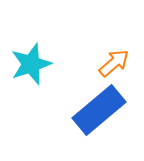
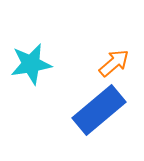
cyan star: rotated 9 degrees clockwise
